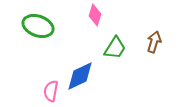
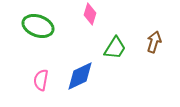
pink diamond: moved 5 px left, 1 px up
pink semicircle: moved 10 px left, 11 px up
